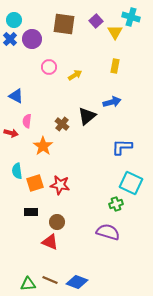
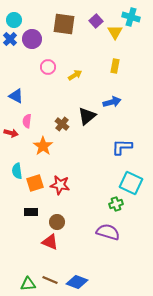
pink circle: moved 1 px left
